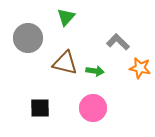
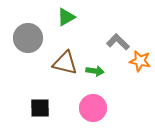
green triangle: rotated 18 degrees clockwise
orange star: moved 7 px up
